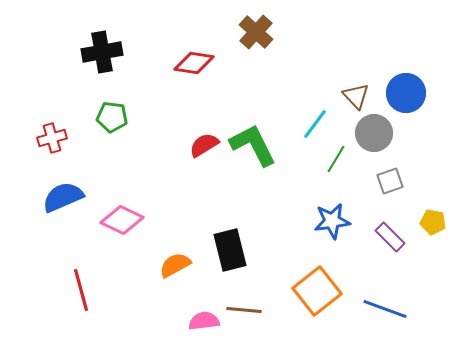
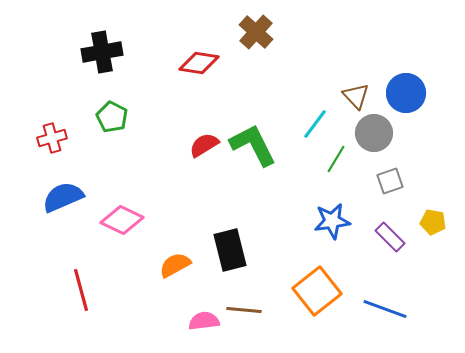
red diamond: moved 5 px right
green pentagon: rotated 20 degrees clockwise
